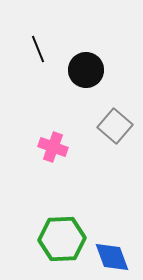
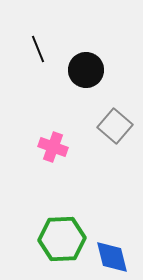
blue diamond: rotated 6 degrees clockwise
